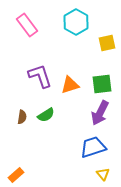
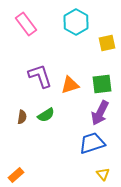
pink rectangle: moved 1 px left, 1 px up
blue trapezoid: moved 1 px left, 4 px up
